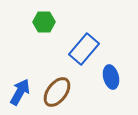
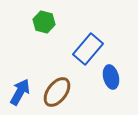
green hexagon: rotated 15 degrees clockwise
blue rectangle: moved 4 px right
